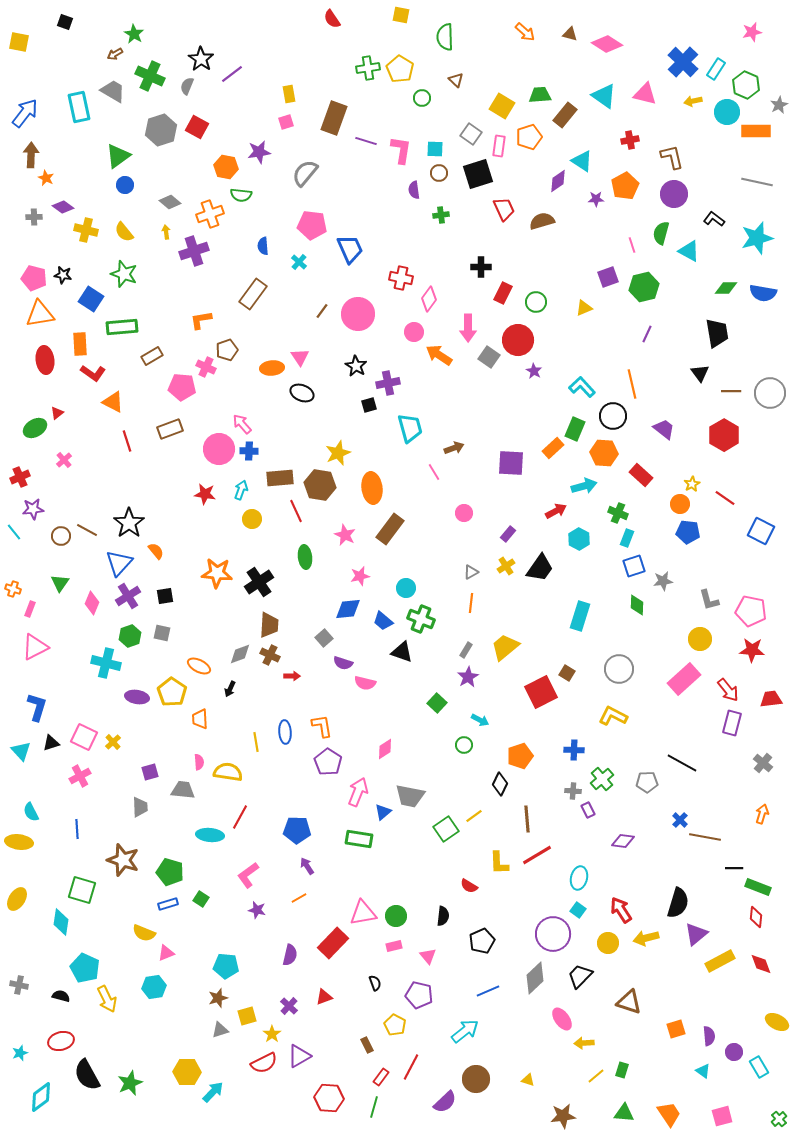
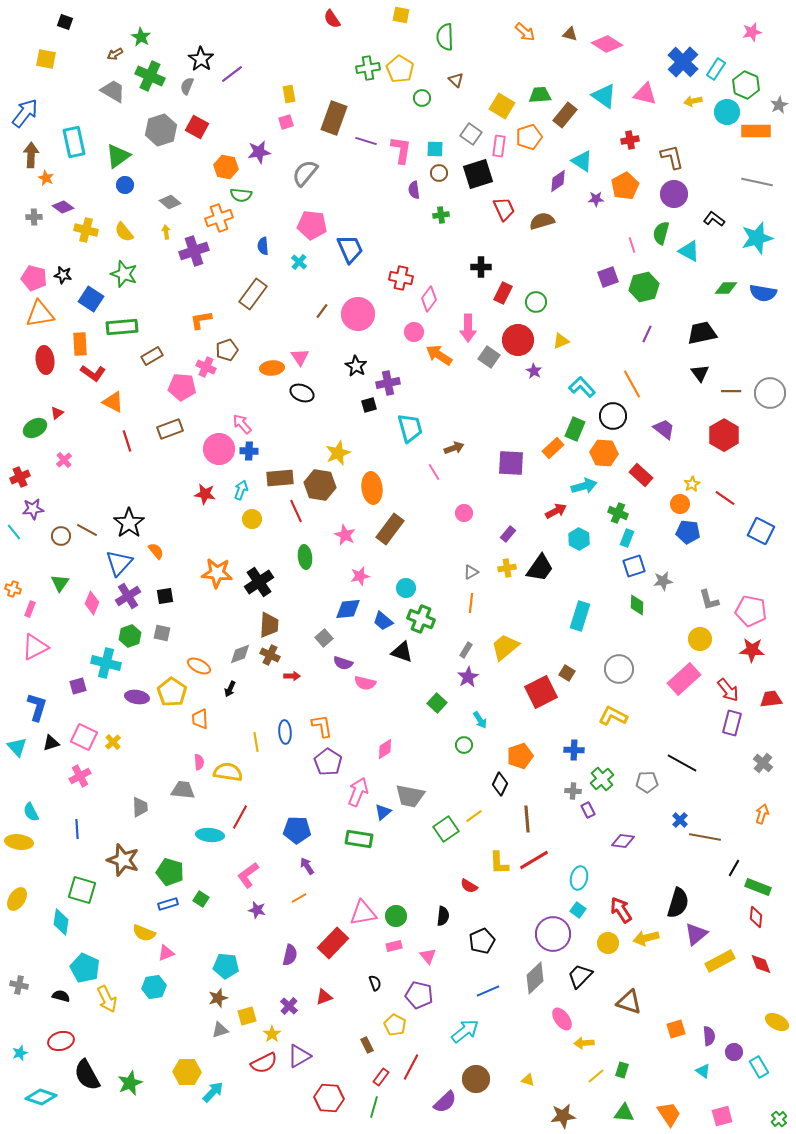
green star at (134, 34): moved 7 px right, 3 px down
yellow square at (19, 42): moved 27 px right, 17 px down
cyan rectangle at (79, 107): moved 5 px left, 35 px down
orange cross at (210, 214): moved 9 px right, 4 px down
yellow triangle at (584, 308): moved 23 px left, 33 px down
black trapezoid at (717, 333): moved 15 px left; rotated 92 degrees counterclockwise
orange line at (632, 384): rotated 16 degrees counterclockwise
yellow cross at (506, 566): moved 1 px right, 2 px down; rotated 24 degrees clockwise
cyan arrow at (480, 720): rotated 30 degrees clockwise
cyan triangle at (21, 751): moved 4 px left, 4 px up
purple square at (150, 772): moved 72 px left, 86 px up
red line at (537, 855): moved 3 px left, 5 px down
black line at (734, 868): rotated 60 degrees counterclockwise
cyan diamond at (41, 1097): rotated 56 degrees clockwise
